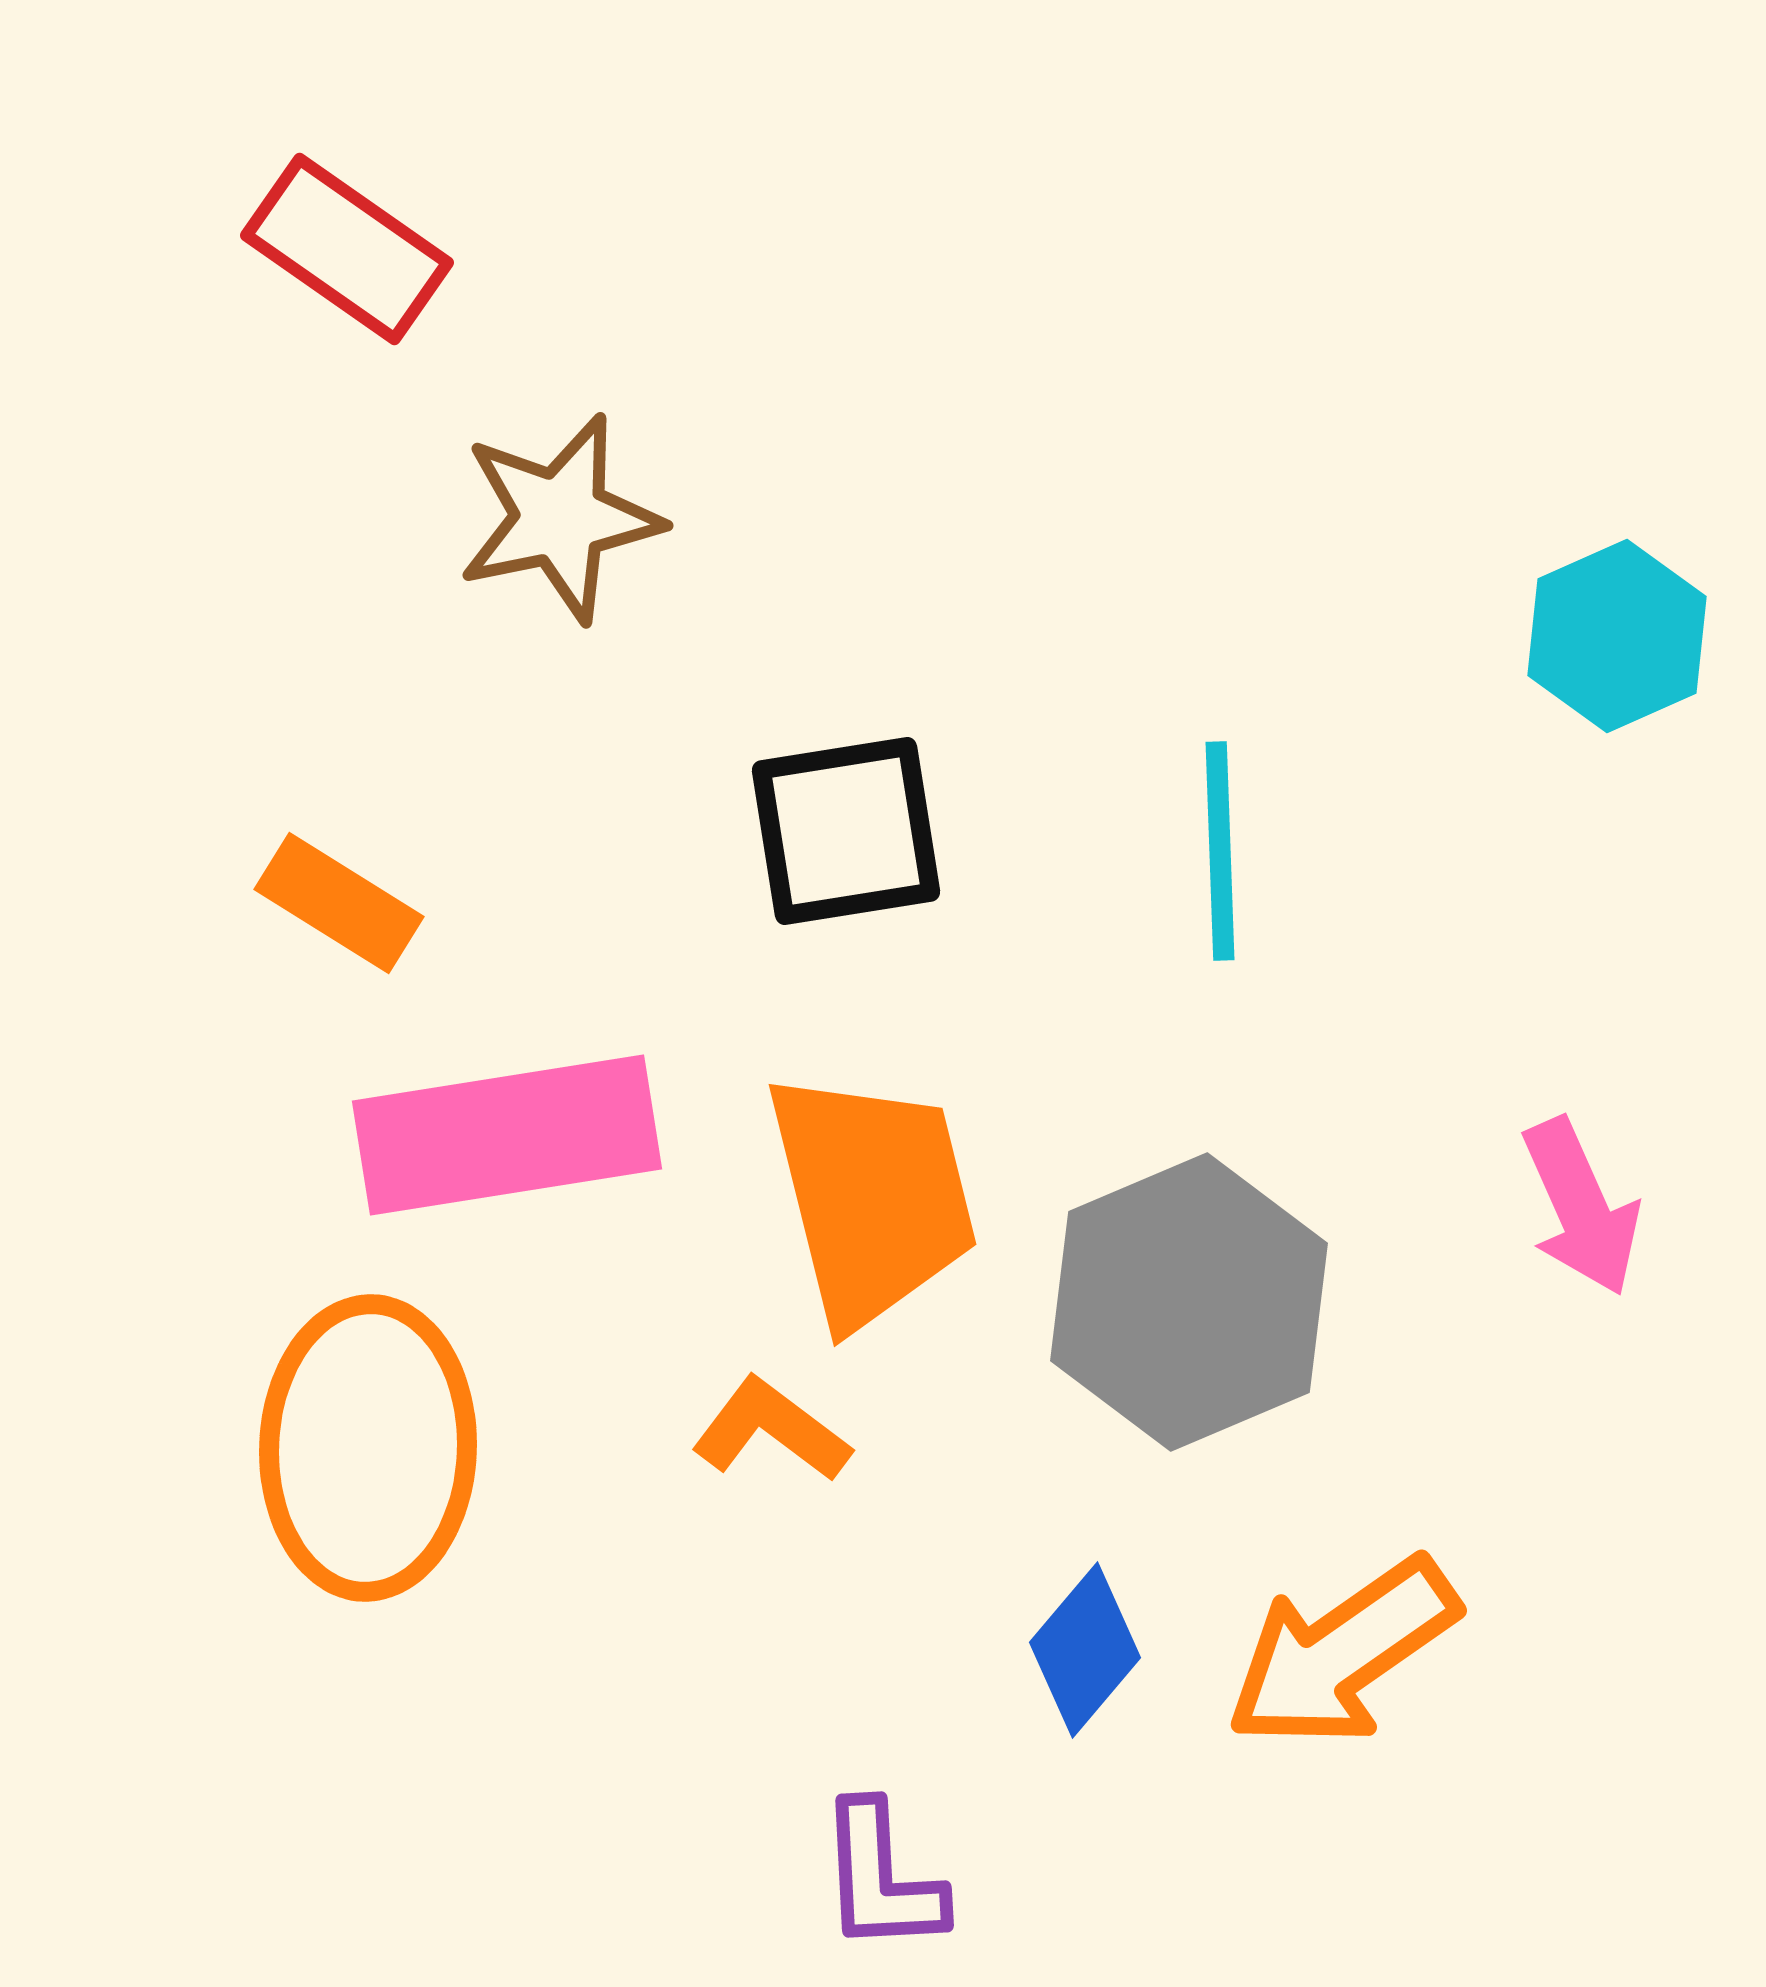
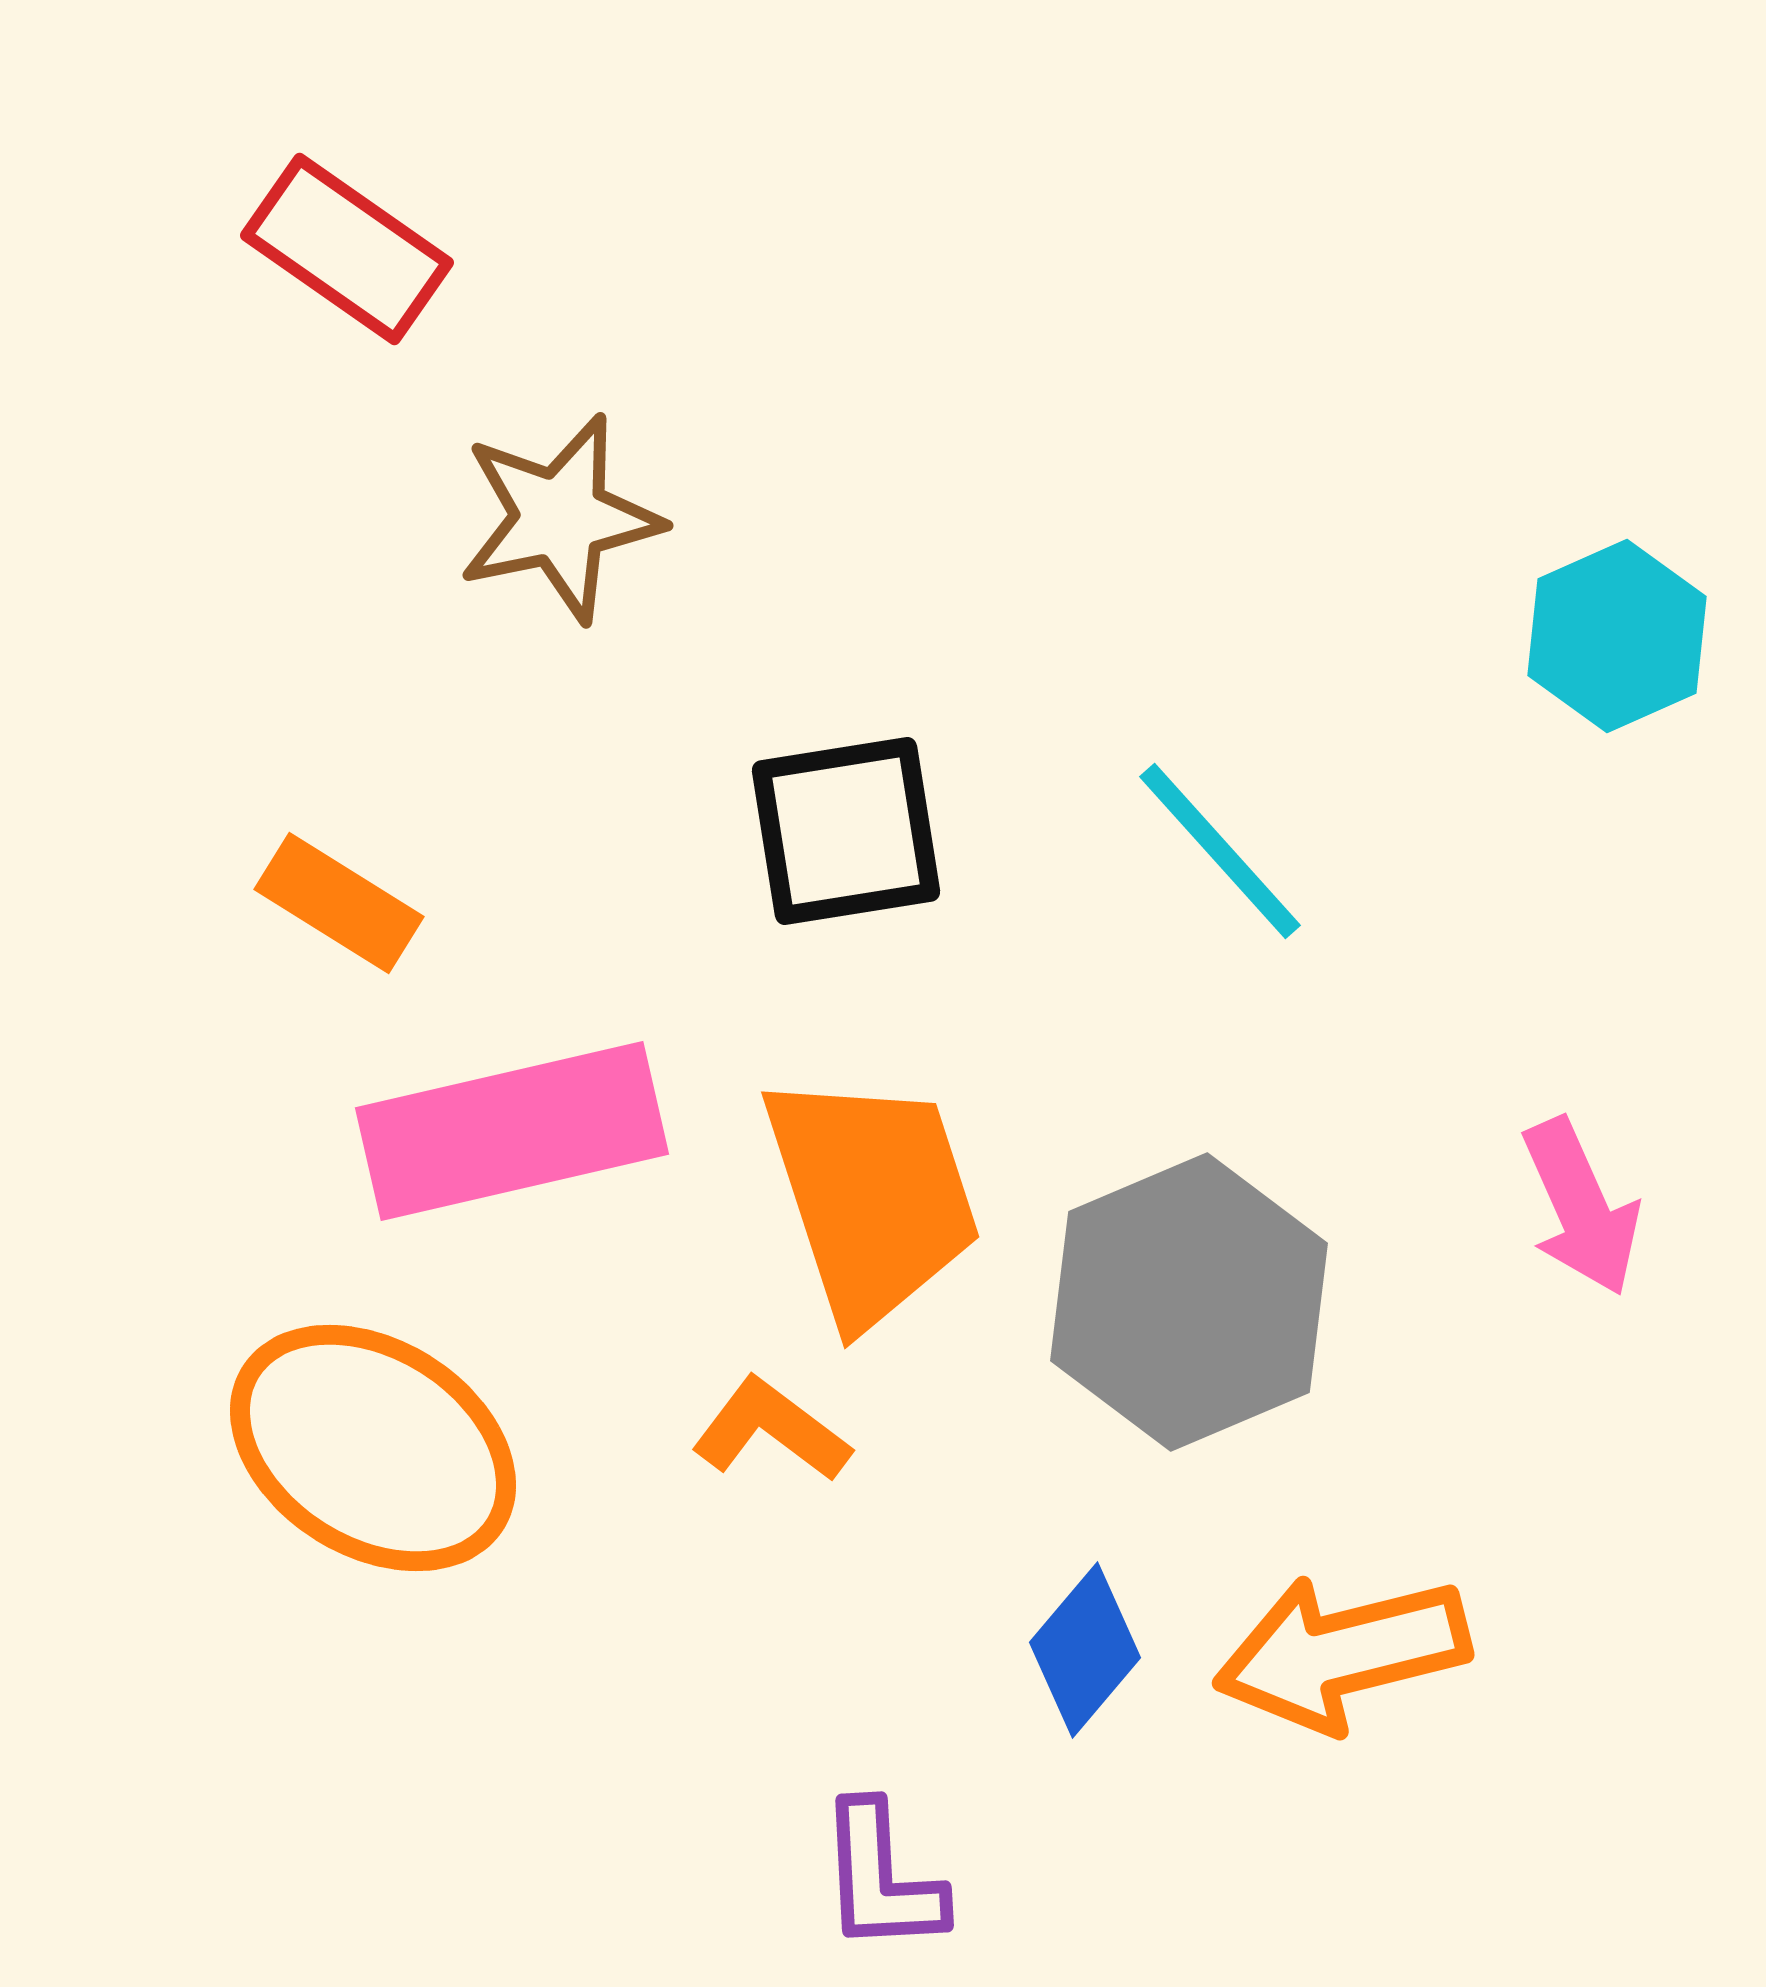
cyan line: rotated 40 degrees counterclockwise
pink rectangle: moved 5 px right, 4 px up; rotated 4 degrees counterclockwise
orange trapezoid: rotated 4 degrees counterclockwise
orange ellipse: moved 5 px right; rotated 60 degrees counterclockwise
orange arrow: rotated 21 degrees clockwise
